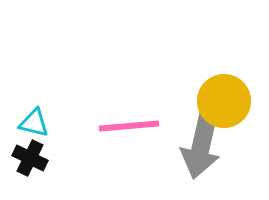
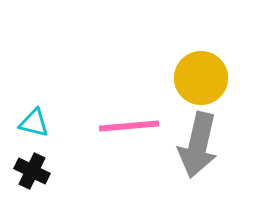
yellow circle: moved 23 px left, 23 px up
gray arrow: moved 3 px left, 1 px up
black cross: moved 2 px right, 13 px down
